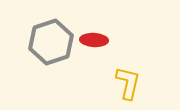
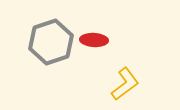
yellow L-shape: moved 3 px left, 1 px down; rotated 40 degrees clockwise
